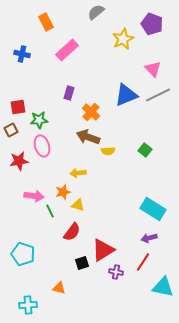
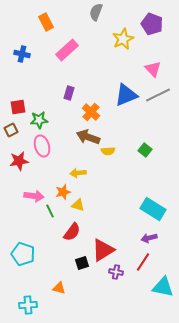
gray semicircle: rotated 30 degrees counterclockwise
